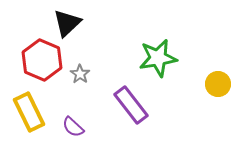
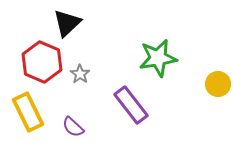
red hexagon: moved 2 px down
yellow rectangle: moved 1 px left
